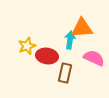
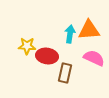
orange triangle: moved 7 px right, 2 px down
cyan arrow: moved 6 px up
yellow star: rotated 24 degrees clockwise
